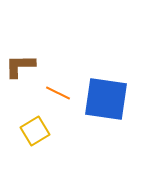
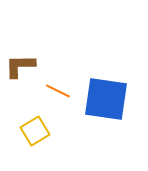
orange line: moved 2 px up
